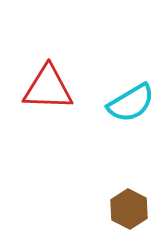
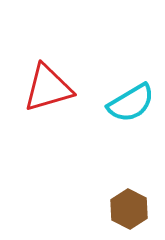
red triangle: rotated 18 degrees counterclockwise
